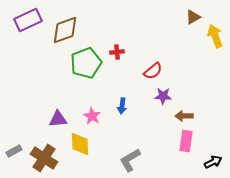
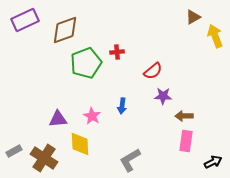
purple rectangle: moved 3 px left
